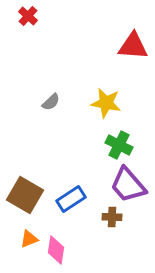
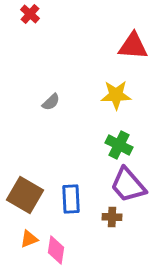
red cross: moved 2 px right, 2 px up
yellow star: moved 10 px right, 8 px up; rotated 12 degrees counterclockwise
blue rectangle: rotated 60 degrees counterclockwise
